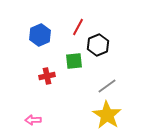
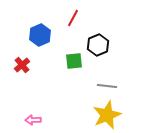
red line: moved 5 px left, 9 px up
red cross: moved 25 px left, 11 px up; rotated 28 degrees counterclockwise
gray line: rotated 42 degrees clockwise
yellow star: rotated 16 degrees clockwise
